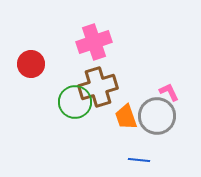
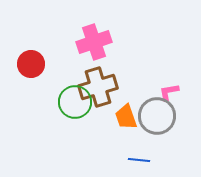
pink L-shape: rotated 75 degrees counterclockwise
